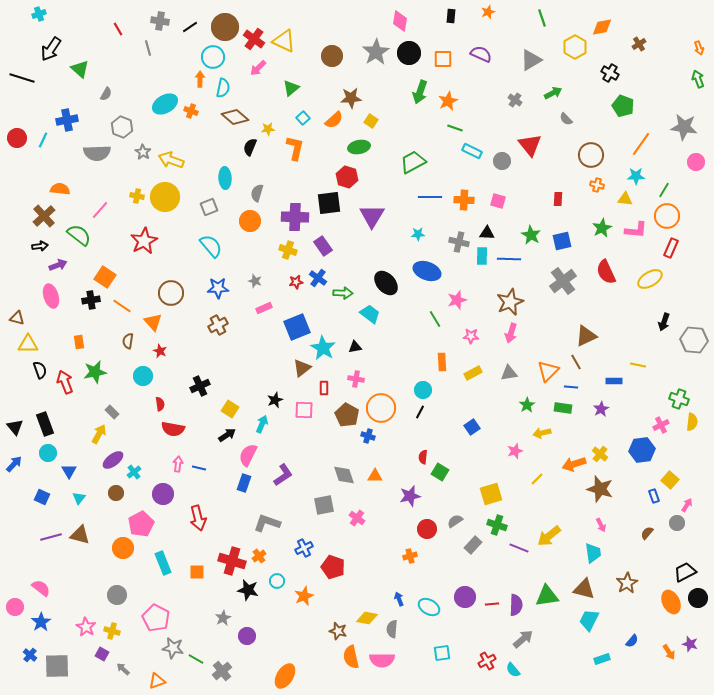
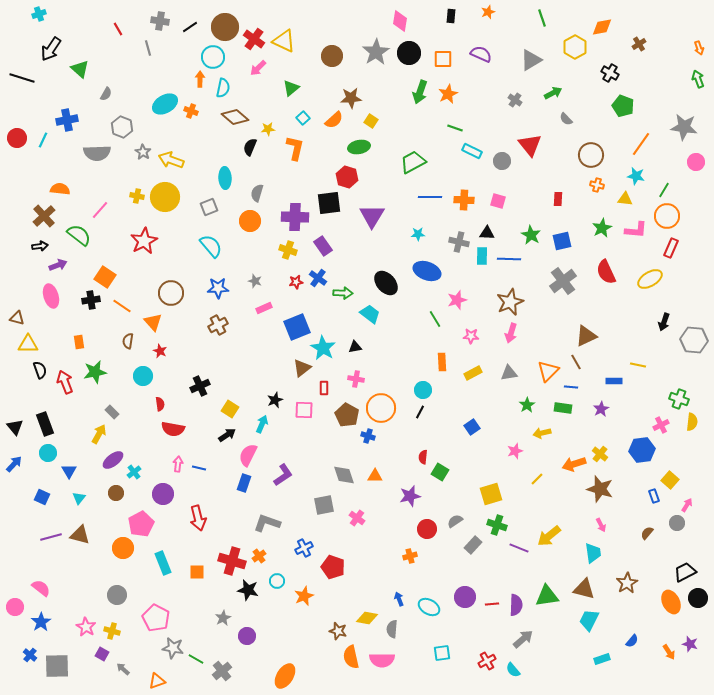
orange star at (448, 101): moved 7 px up
cyan star at (636, 176): rotated 12 degrees clockwise
